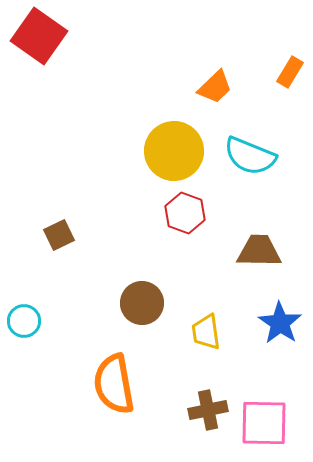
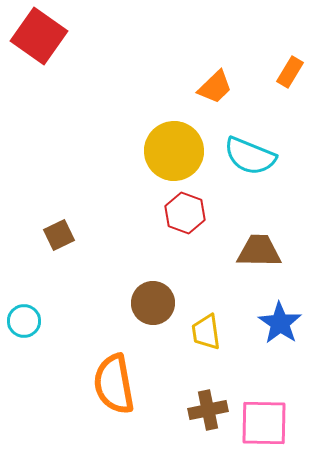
brown circle: moved 11 px right
